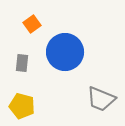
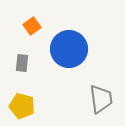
orange square: moved 2 px down
blue circle: moved 4 px right, 3 px up
gray trapezoid: rotated 120 degrees counterclockwise
